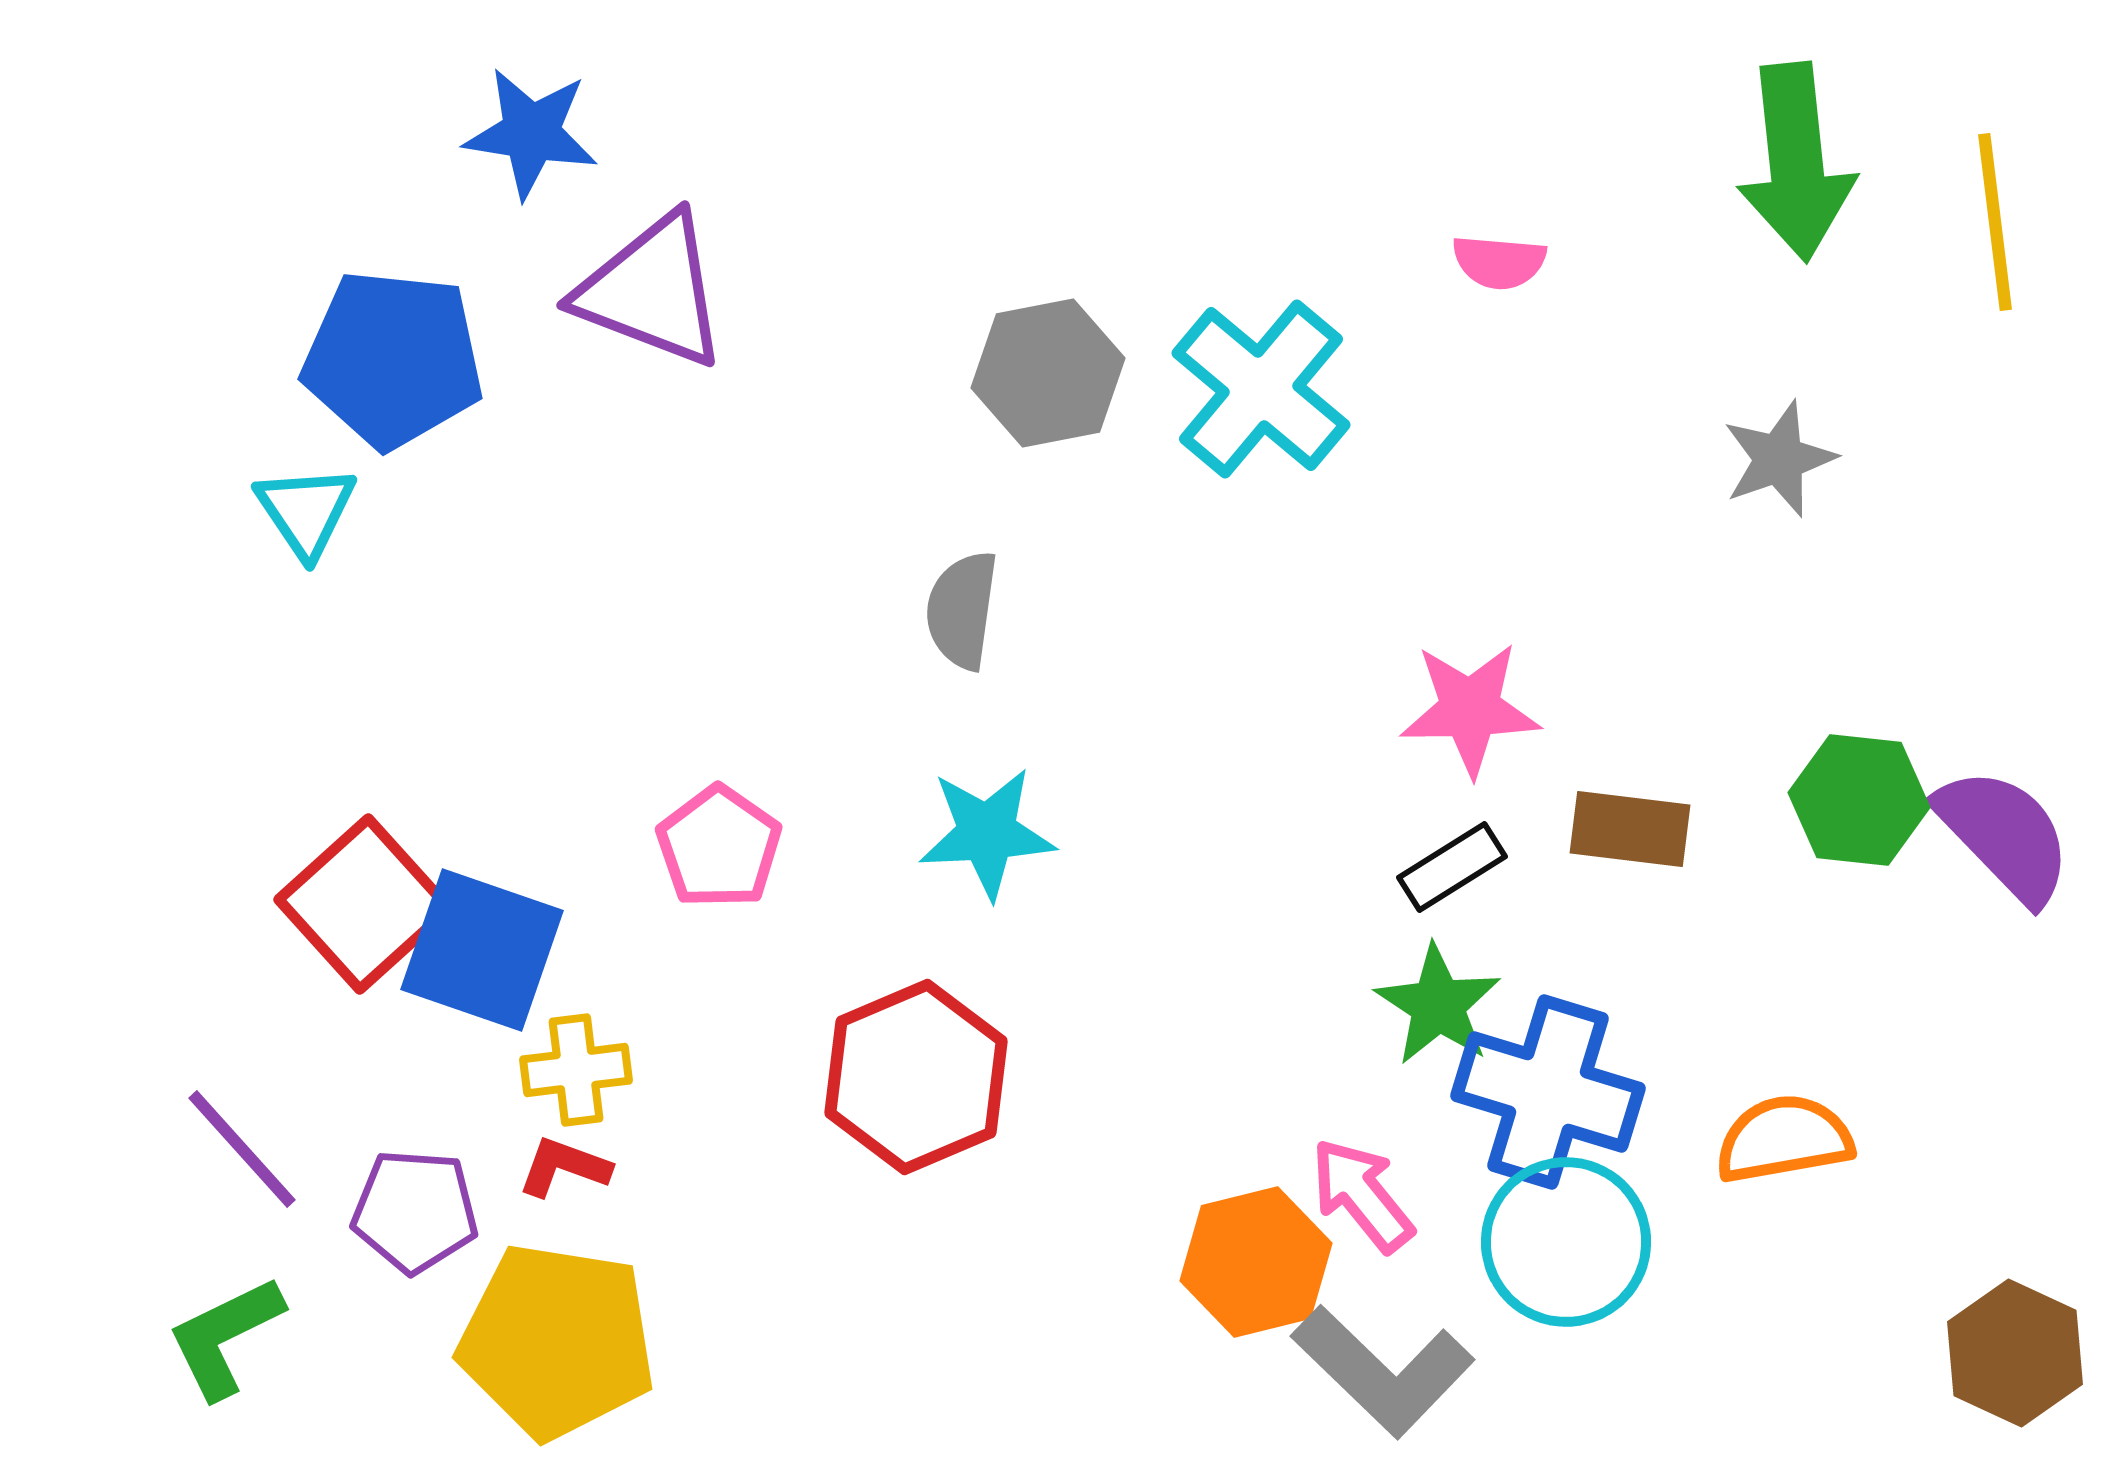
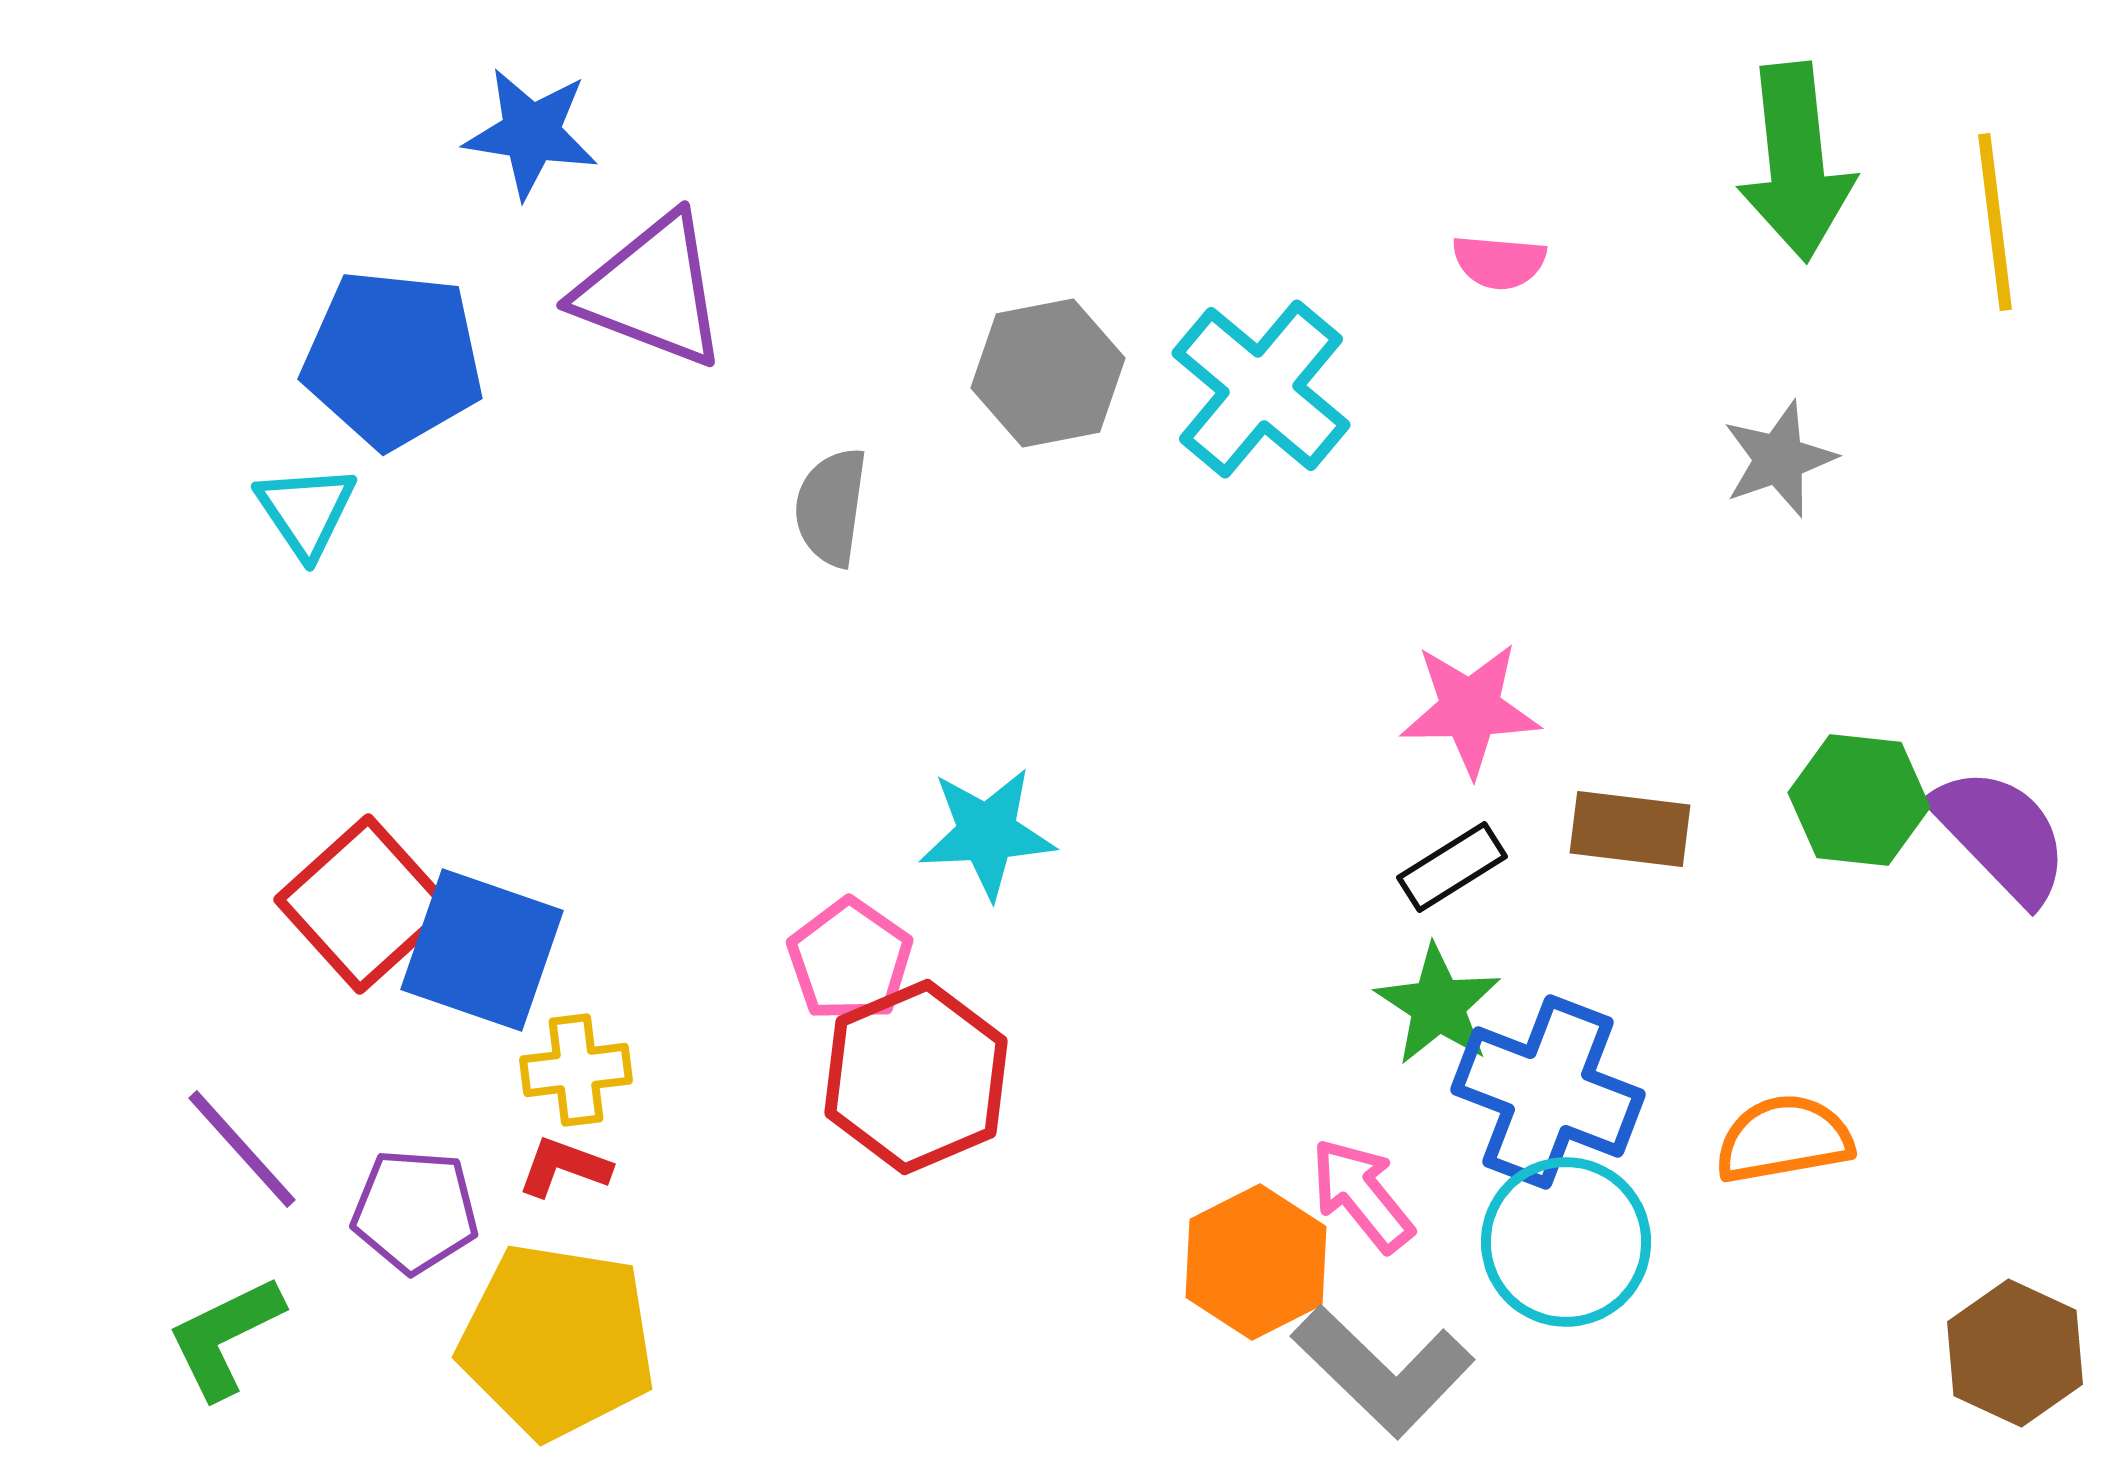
gray semicircle: moved 131 px left, 103 px up
purple semicircle: moved 3 px left
pink pentagon: moved 131 px right, 113 px down
blue cross: rotated 4 degrees clockwise
orange hexagon: rotated 13 degrees counterclockwise
